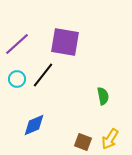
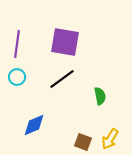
purple line: rotated 40 degrees counterclockwise
black line: moved 19 px right, 4 px down; rotated 16 degrees clockwise
cyan circle: moved 2 px up
green semicircle: moved 3 px left
